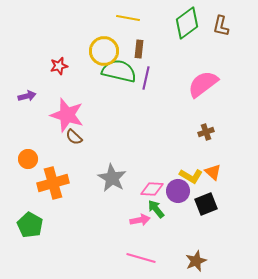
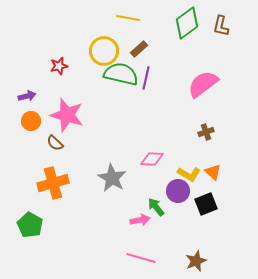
brown rectangle: rotated 42 degrees clockwise
green semicircle: moved 2 px right, 3 px down
brown semicircle: moved 19 px left, 6 px down
orange circle: moved 3 px right, 38 px up
yellow L-shape: moved 2 px left, 2 px up
pink diamond: moved 30 px up
green arrow: moved 2 px up
